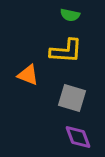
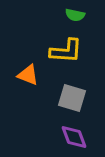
green semicircle: moved 5 px right
purple diamond: moved 4 px left
